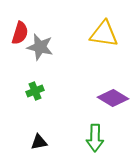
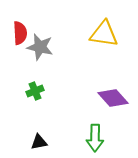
red semicircle: rotated 20 degrees counterclockwise
purple diamond: rotated 16 degrees clockwise
